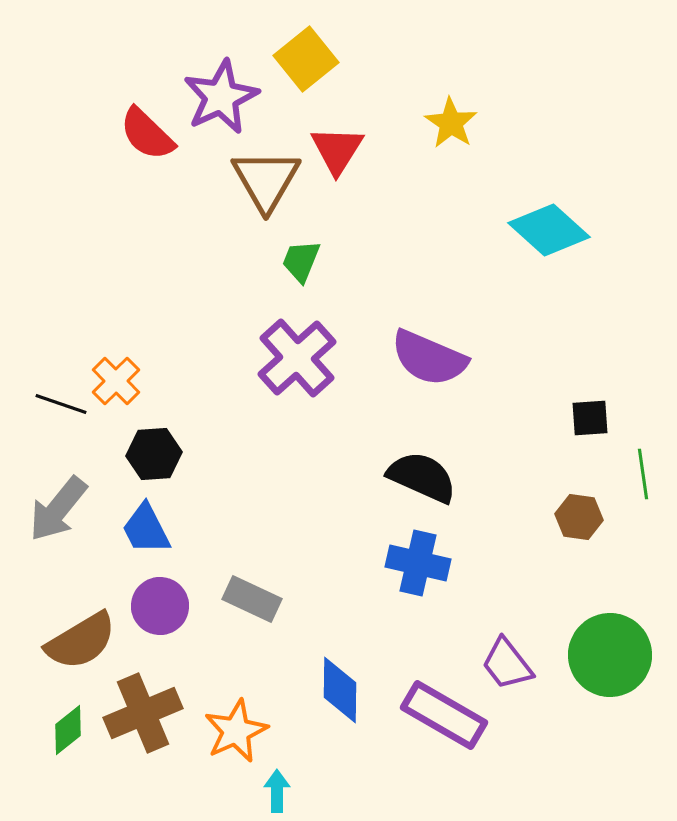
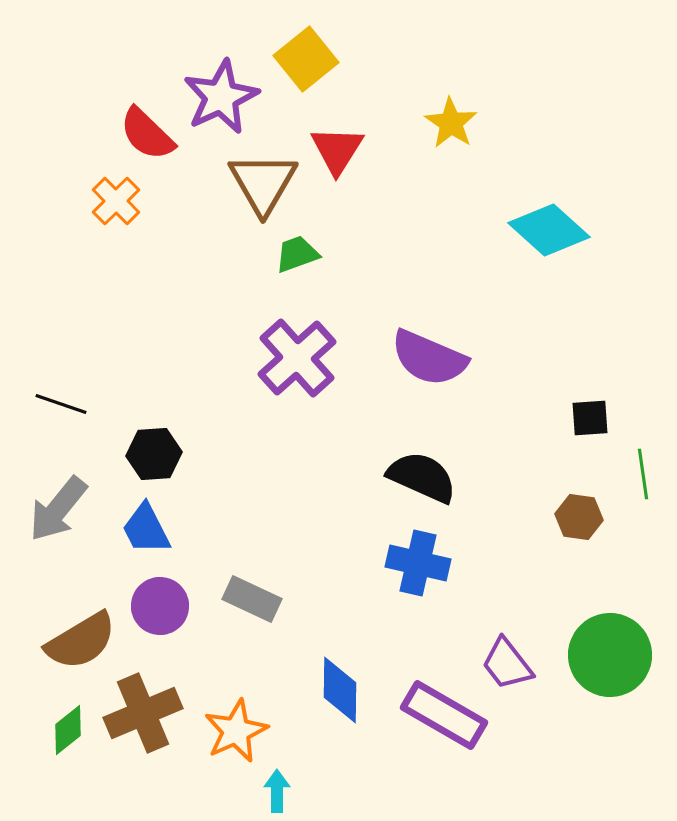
brown triangle: moved 3 px left, 3 px down
green trapezoid: moved 4 px left, 7 px up; rotated 48 degrees clockwise
orange cross: moved 180 px up
